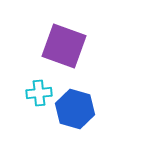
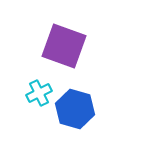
cyan cross: rotated 20 degrees counterclockwise
